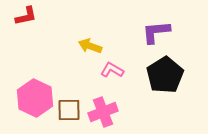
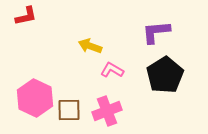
pink cross: moved 4 px right, 1 px up
